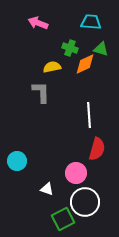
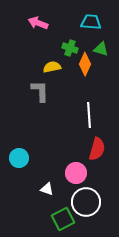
orange diamond: rotated 40 degrees counterclockwise
gray L-shape: moved 1 px left, 1 px up
cyan circle: moved 2 px right, 3 px up
white circle: moved 1 px right
